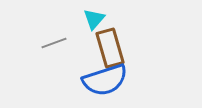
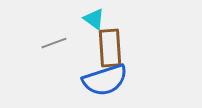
cyan triangle: rotated 35 degrees counterclockwise
brown rectangle: rotated 12 degrees clockwise
